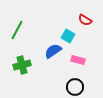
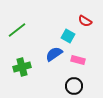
red semicircle: moved 1 px down
green line: rotated 24 degrees clockwise
blue semicircle: moved 1 px right, 3 px down
green cross: moved 2 px down
black circle: moved 1 px left, 1 px up
